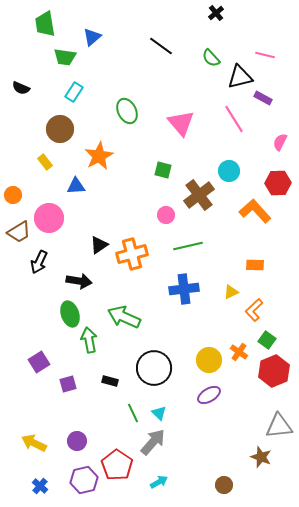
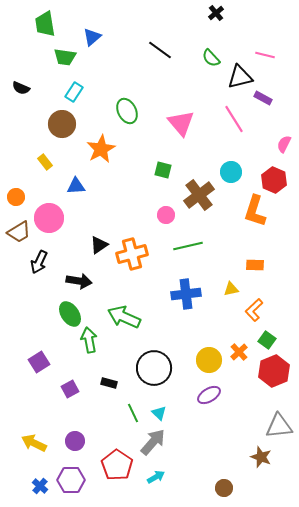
black line at (161, 46): moved 1 px left, 4 px down
brown circle at (60, 129): moved 2 px right, 5 px up
pink semicircle at (280, 142): moved 4 px right, 2 px down
orange star at (99, 156): moved 2 px right, 7 px up
cyan circle at (229, 171): moved 2 px right, 1 px down
red hexagon at (278, 183): moved 4 px left, 3 px up; rotated 25 degrees clockwise
orange circle at (13, 195): moved 3 px right, 2 px down
orange L-shape at (255, 211): rotated 120 degrees counterclockwise
blue cross at (184, 289): moved 2 px right, 5 px down
yellow triangle at (231, 292): moved 3 px up; rotated 14 degrees clockwise
green ellipse at (70, 314): rotated 15 degrees counterclockwise
orange cross at (239, 352): rotated 12 degrees clockwise
black rectangle at (110, 381): moved 1 px left, 2 px down
purple square at (68, 384): moved 2 px right, 5 px down; rotated 12 degrees counterclockwise
purple circle at (77, 441): moved 2 px left
purple hexagon at (84, 480): moved 13 px left; rotated 12 degrees clockwise
cyan arrow at (159, 482): moved 3 px left, 5 px up
brown circle at (224, 485): moved 3 px down
